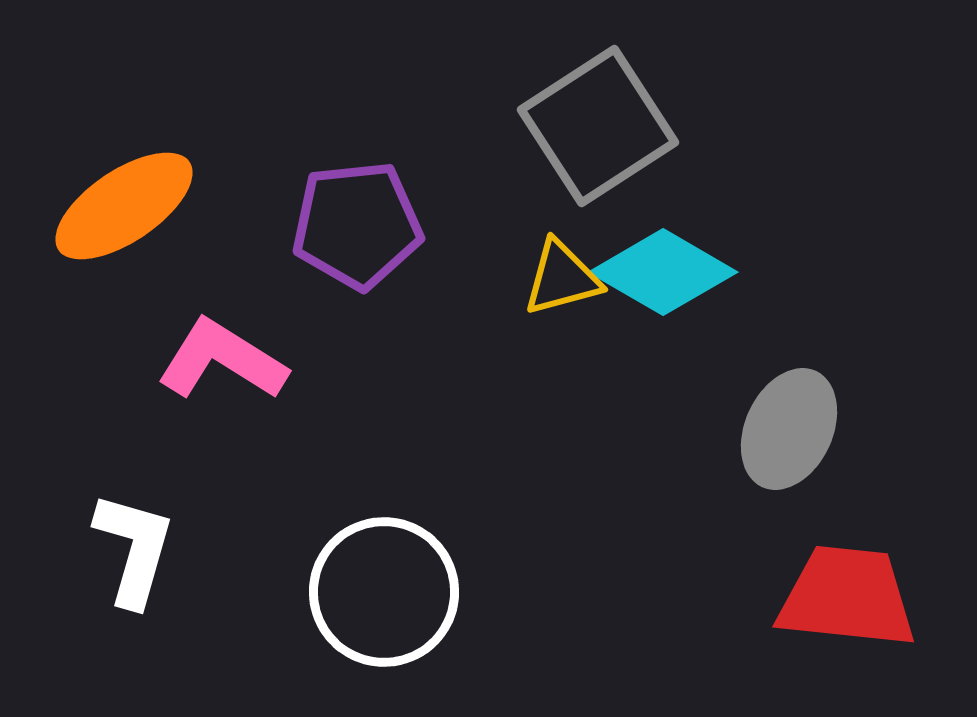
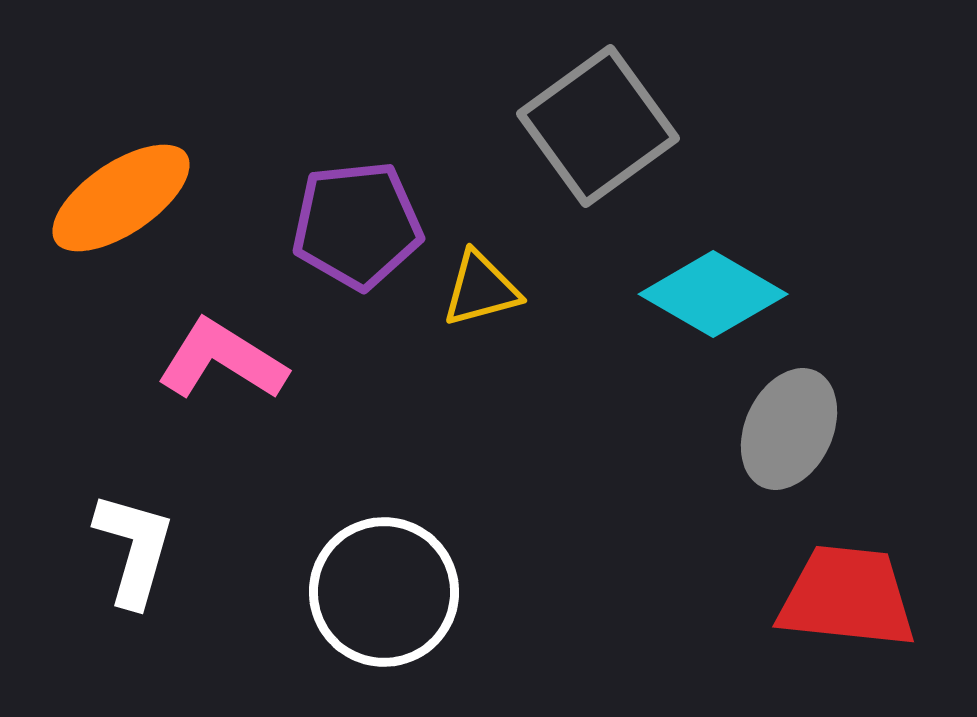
gray square: rotated 3 degrees counterclockwise
orange ellipse: moved 3 px left, 8 px up
cyan diamond: moved 50 px right, 22 px down
yellow triangle: moved 81 px left, 11 px down
